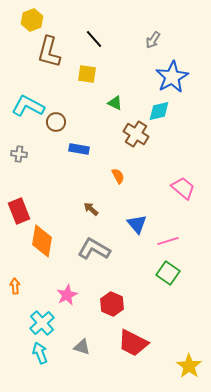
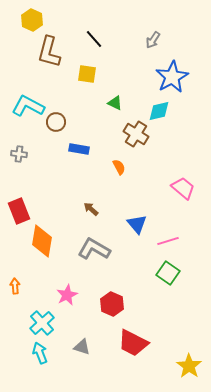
yellow hexagon: rotated 15 degrees counterclockwise
orange semicircle: moved 1 px right, 9 px up
